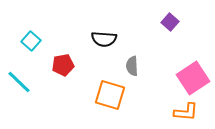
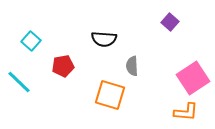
red pentagon: moved 1 px down
